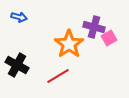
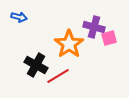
pink square: rotated 14 degrees clockwise
black cross: moved 19 px right
